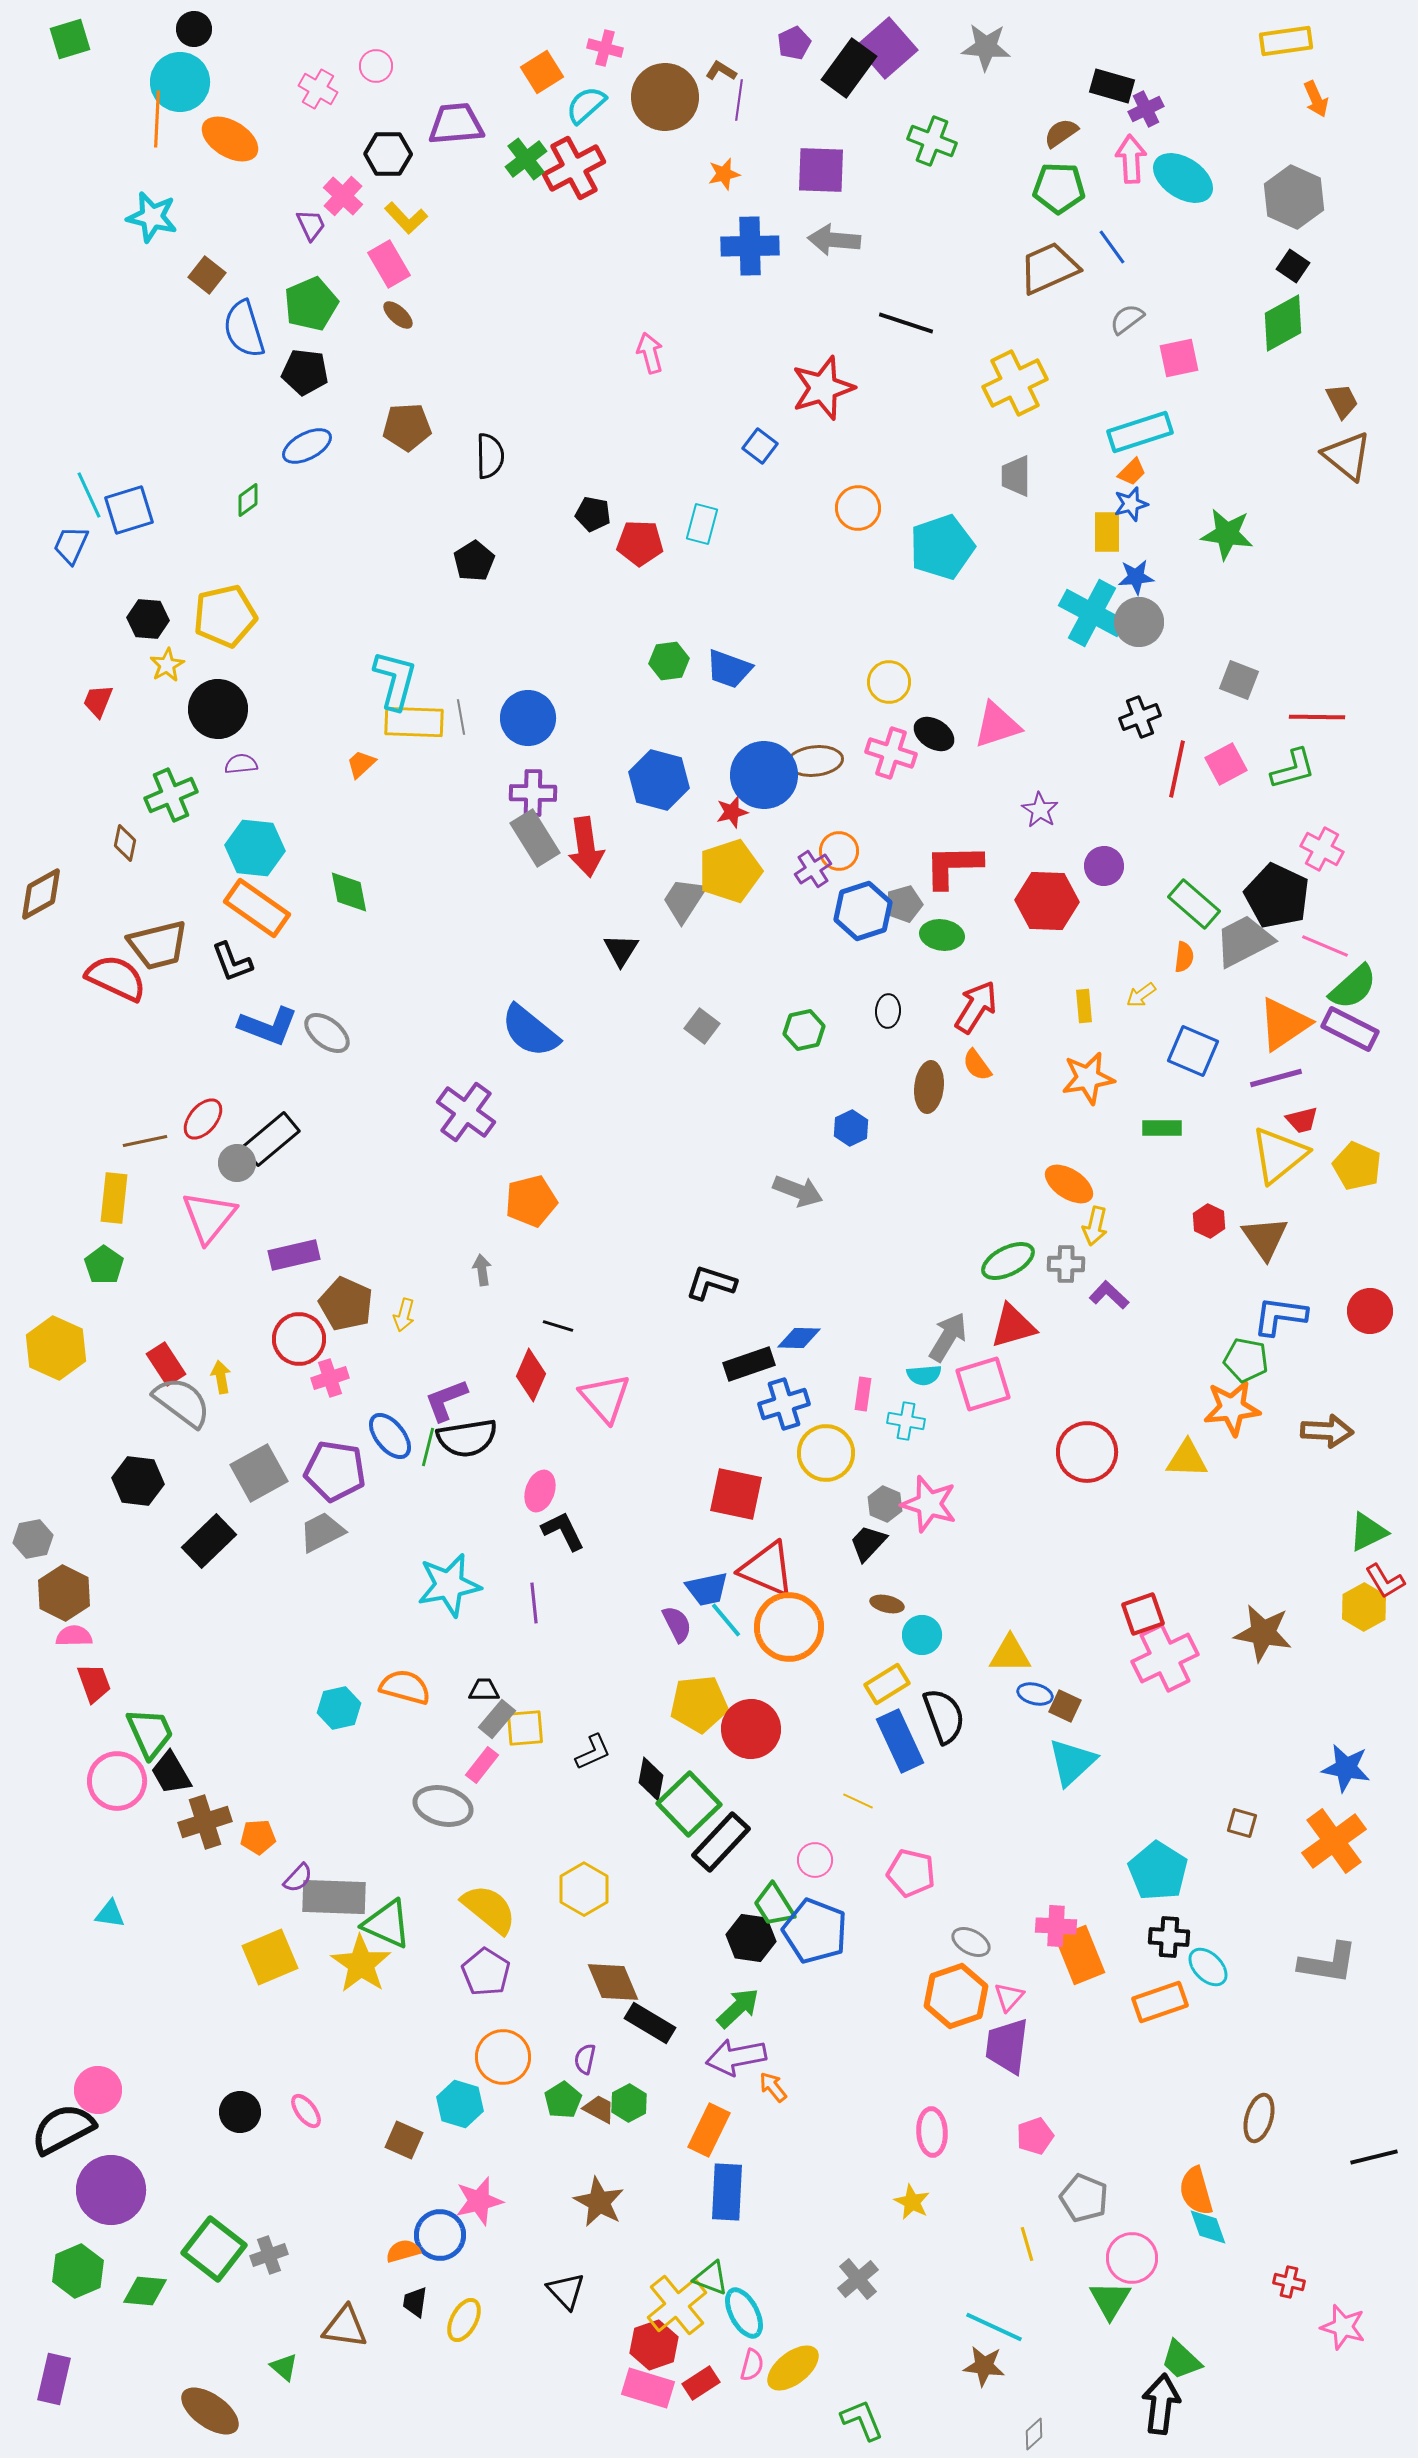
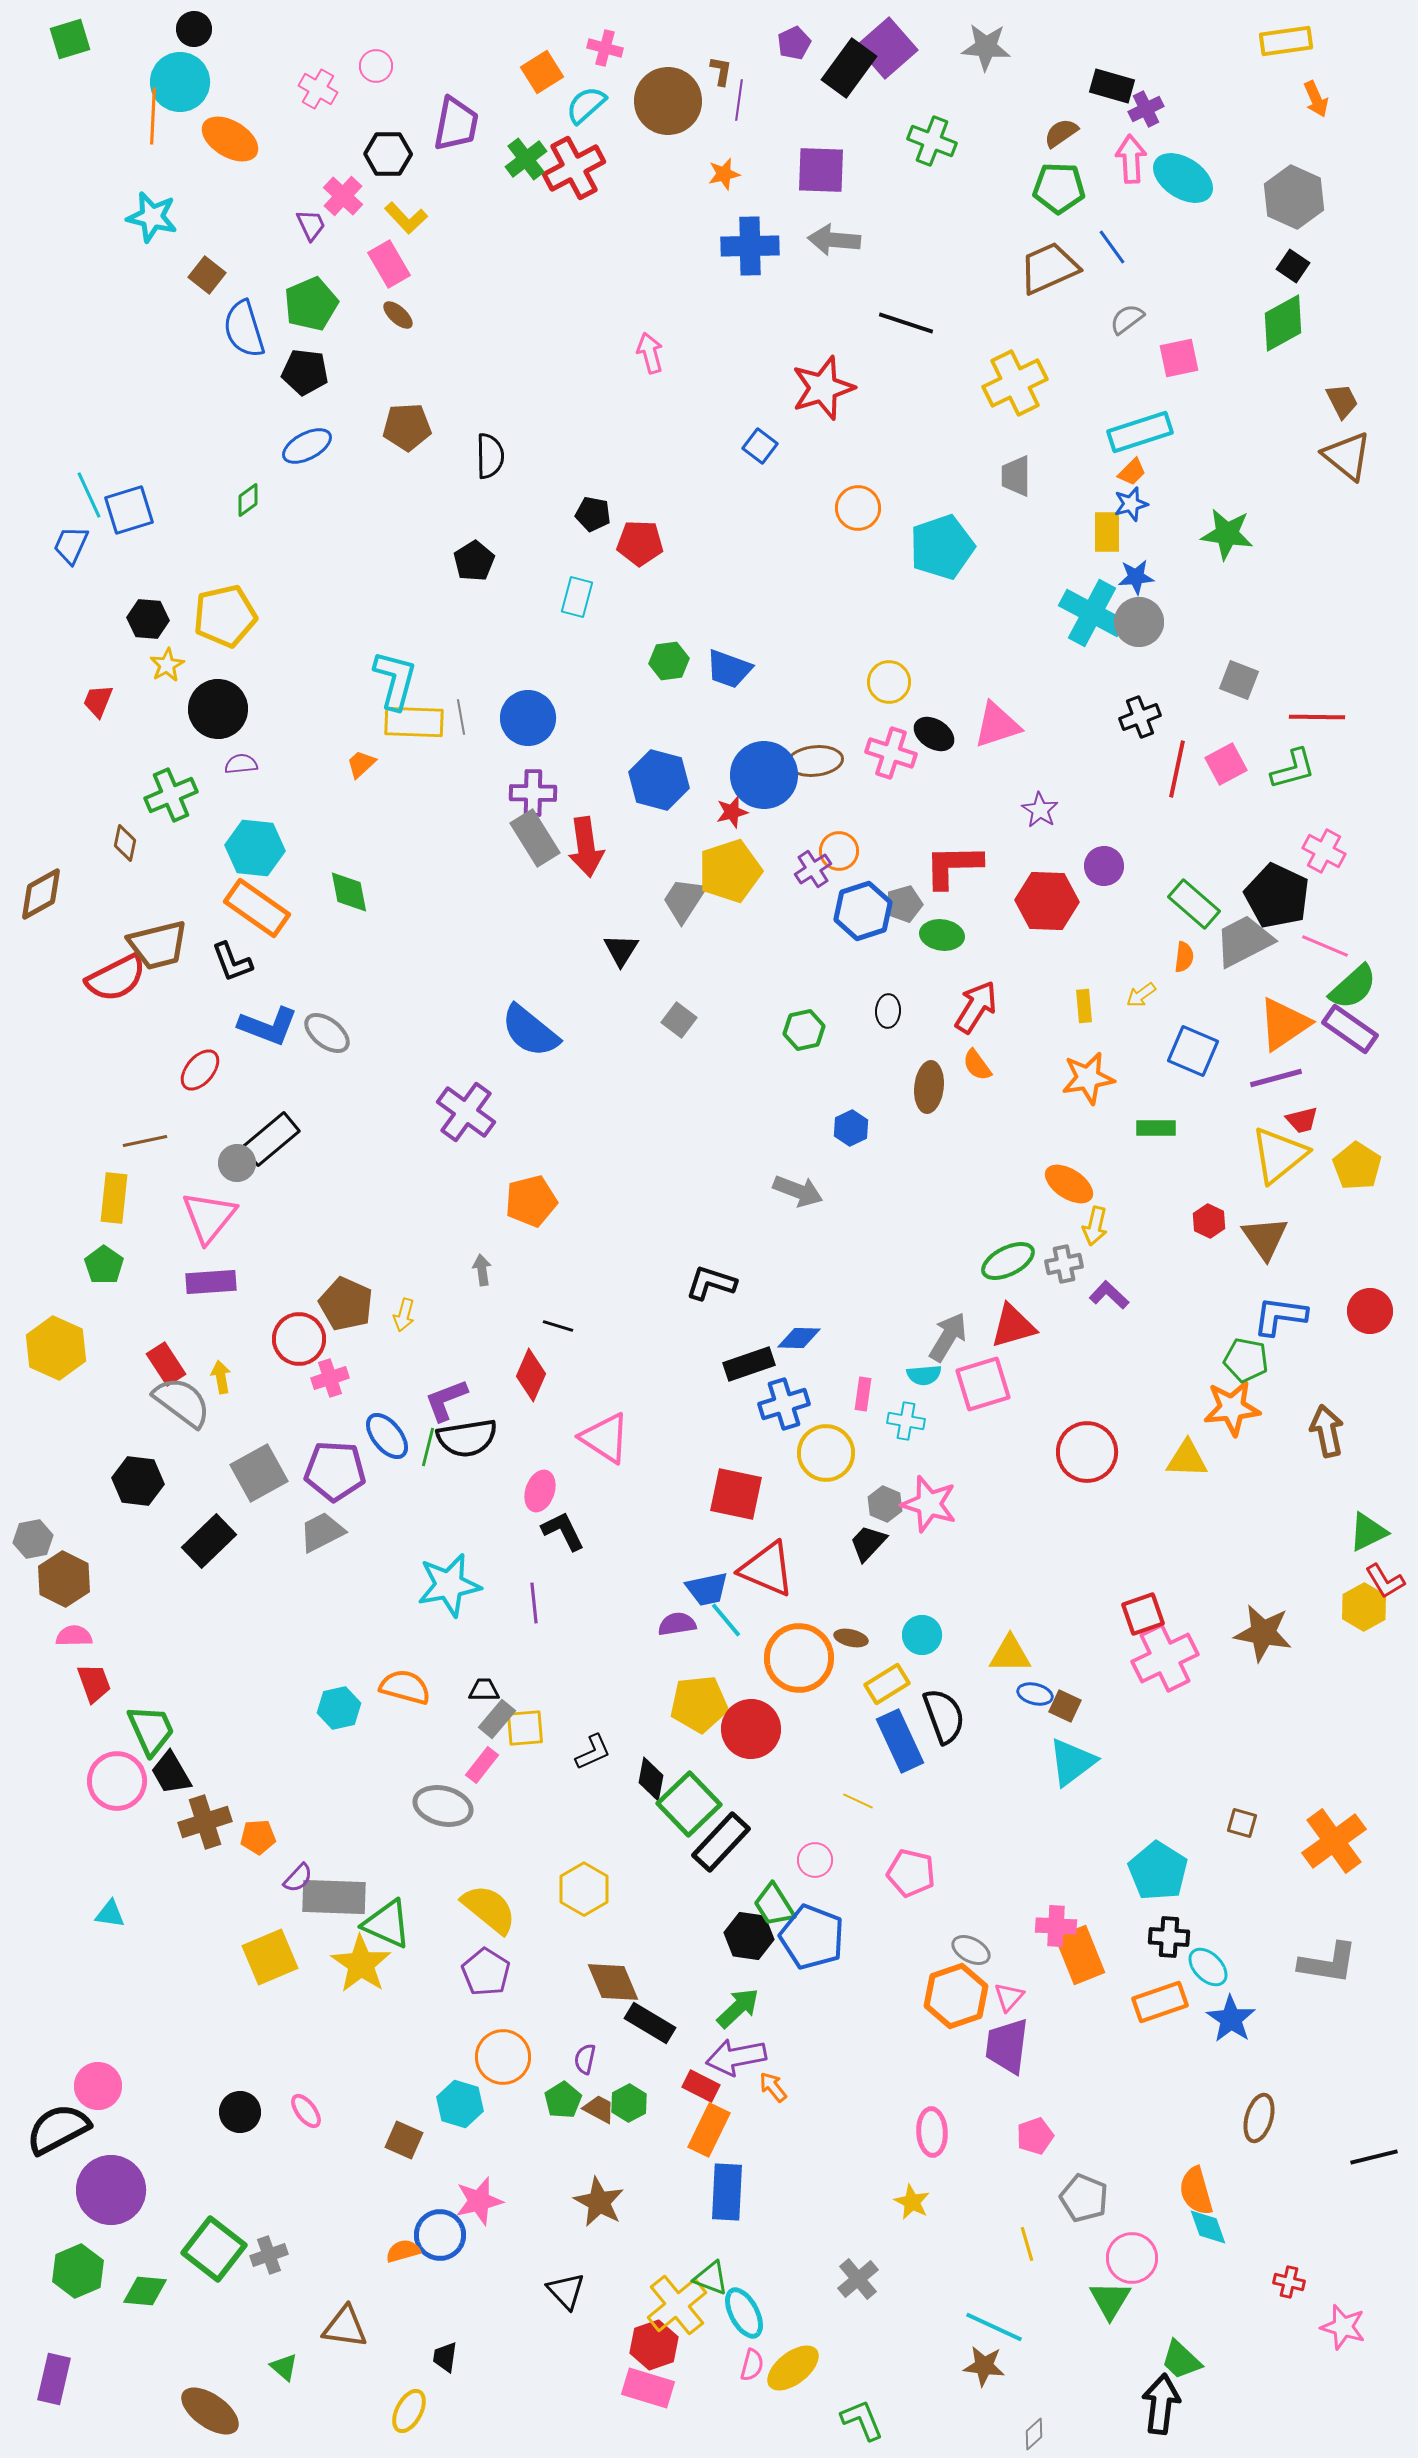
brown L-shape at (721, 71): rotated 68 degrees clockwise
brown circle at (665, 97): moved 3 px right, 4 px down
orange line at (157, 119): moved 4 px left, 3 px up
purple trapezoid at (456, 124): rotated 106 degrees clockwise
cyan rectangle at (702, 524): moved 125 px left, 73 px down
pink cross at (1322, 849): moved 2 px right, 2 px down
red semicircle at (116, 978): rotated 128 degrees clockwise
gray square at (702, 1026): moved 23 px left, 6 px up
purple rectangle at (1350, 1029): rotated 8 degrees clockwise
red ellipse at (203, 1119): moved 3 px left, 49 px up
green rectangle at (1162, 1128): moved 6 px left
yellow pentagon at (1357, 1166): rotated 9 degrees clockwise
purple rectangle at (294, 1255): moved 83 px left, 27 px down; rotated 9 degrees clockwise
gray cross at (1066, 1264): moved 2 px left; rotated 12 degrees counterclockwise
pink triangle at (605, 1398): moved 40 px down; rotated 16 degrees counterclockwise
brown arrow at (1327, 1431): rotated 105 degrees counterclockwise
blue ellipse at (390, 1436): moved 3 px left
purple pentagon at (335, 1471): rotated 6 degrees counterclockwise
brown hexagon at (64, 1593): moved 14 px up
brown ellipse at (887, 1604): moved 36 px left, 34 px down
purple semicircle at (677, 1624): rotated 72 degrees counterclockwise
orange circle at (789, 1627): moved 10 px right, 31 px down
green trapezoid at (150, 1733): moved 1 px right, 3 px up
cyan triangle at (1072, 1762): rotated 6 degrees clockwise
blue star at (1346, 1768): moved 115 px left, 251 px down; rotated 24 degrees clockwise
blue pentagon at (815, 1931): moved 3 px left, 6 px down
black hexagon at (751, 1938): moved 2 px left, 2 px up
gray ellipse at (971, 1942): moved 8 px down
pink circle at (98, 2090): moved 4 px up
black semicircle at (63, 2129): moved 5 px left
black trapezoid at (415, 2302): moved 30 px right, 55 px down
yellow ellipse at (464, 2320): moved 55 px left, 91 px down
red rectangle at (701, 2383): moved 297 px up; rotated 60 degrees clockwise
